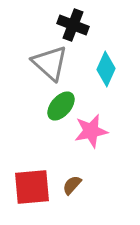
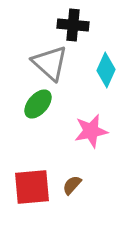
black cross: rotated 16 degrees counterclockwise
cyan diamond: moved 1 px down
green ellipse: moved 23 px left, 2 px up
